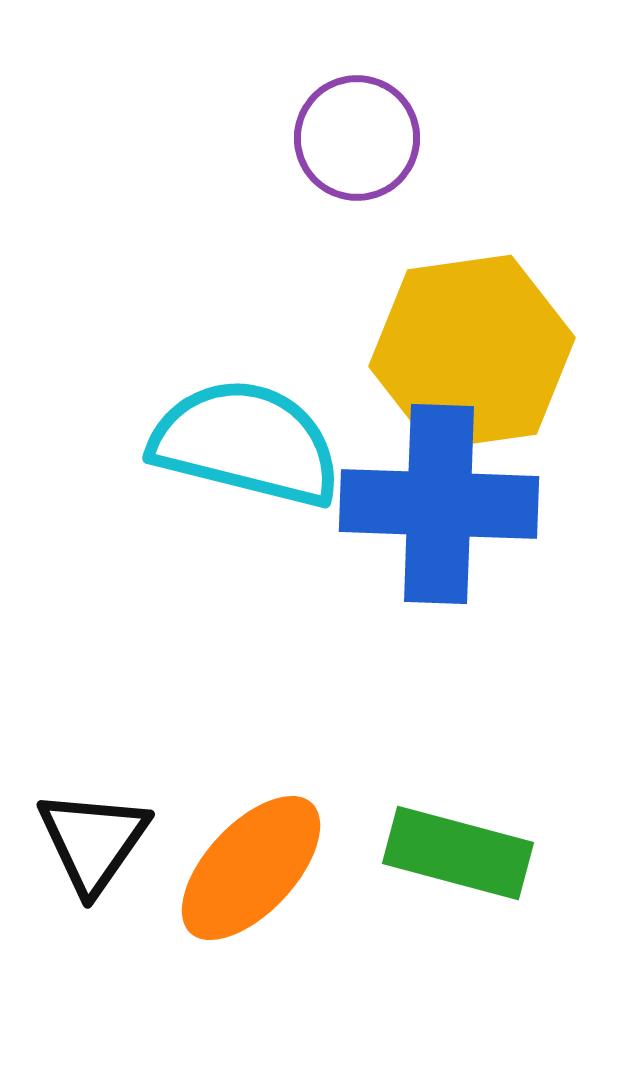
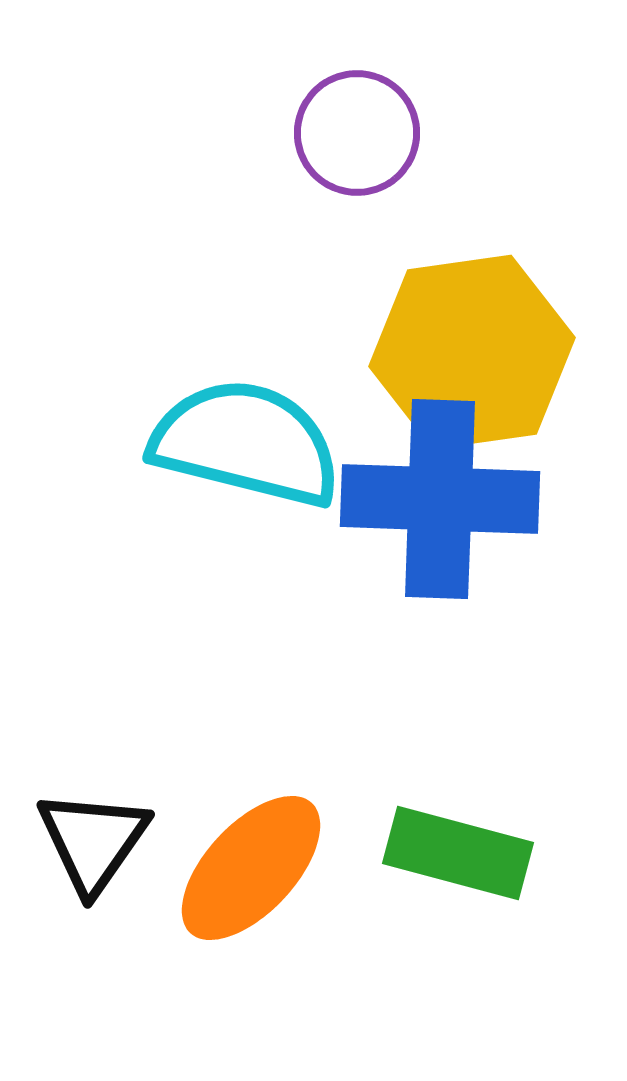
purple circle: moved 5 px up
blue cross: moved 1 px right, 5 px up
